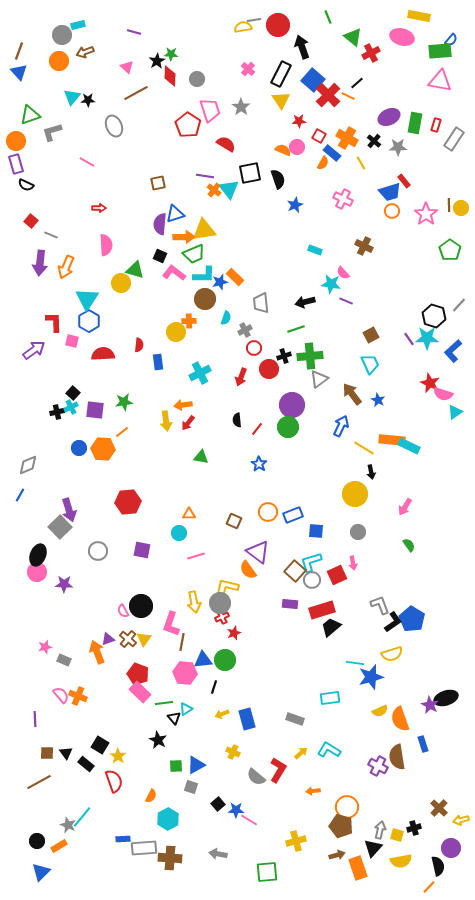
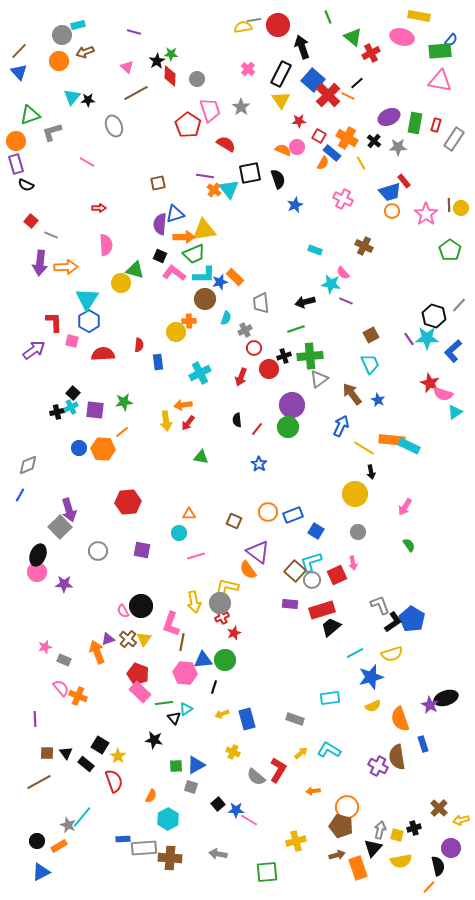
brown line at (19, 51): rotated 24 degrees clockwise
orange arrow at (66, 267): rotated 115 degrees counterclockwise
blue square at (316, 531): rotated 28 degrees clockwise
cyan line at (355, 663): moved 10 px up; rotated 36 degrees counterclockwise
pink semicircle at (61, 695): moved 7 px up
yellow semicircle at (380, 711): moved 7 px left, 5 px up
black star at (158, 740): moved 4 px left; rotated 18 degrees counterclockwise
blue triangle at (41, 872): rotated 18 degrees clockwise
